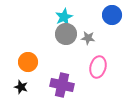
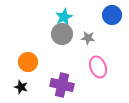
gray circle: moved 4 px left
pink ellipse: rotated 35 degrees counterclockwise
